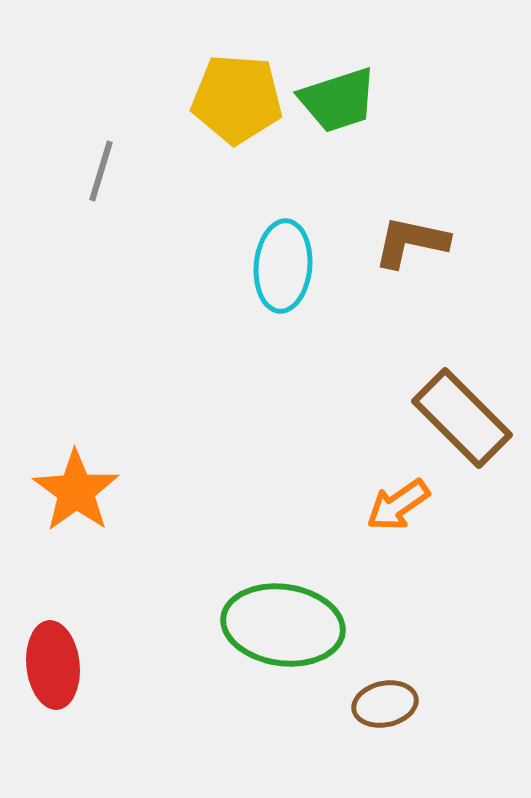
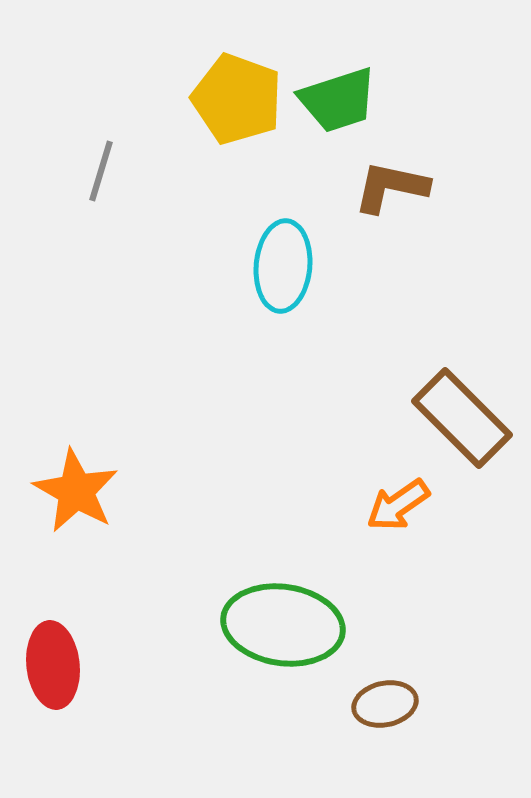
yellow pentagon: rotated 16 degrees clockwise
brown L-shape: moved 20 px left, 55 px up
orange star: rotated 6 degrees counterclockwise
